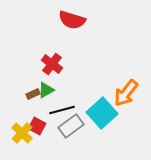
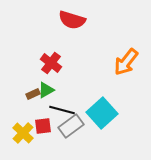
red cross: moved 1 px left, 1 px up
orange arrow: moved 31 px up
black line: rotated 30 degrees clockwise
red square: moved 6 px right; rotated 36 degrees counterclockwise
yellow cross: moved 1 px right
